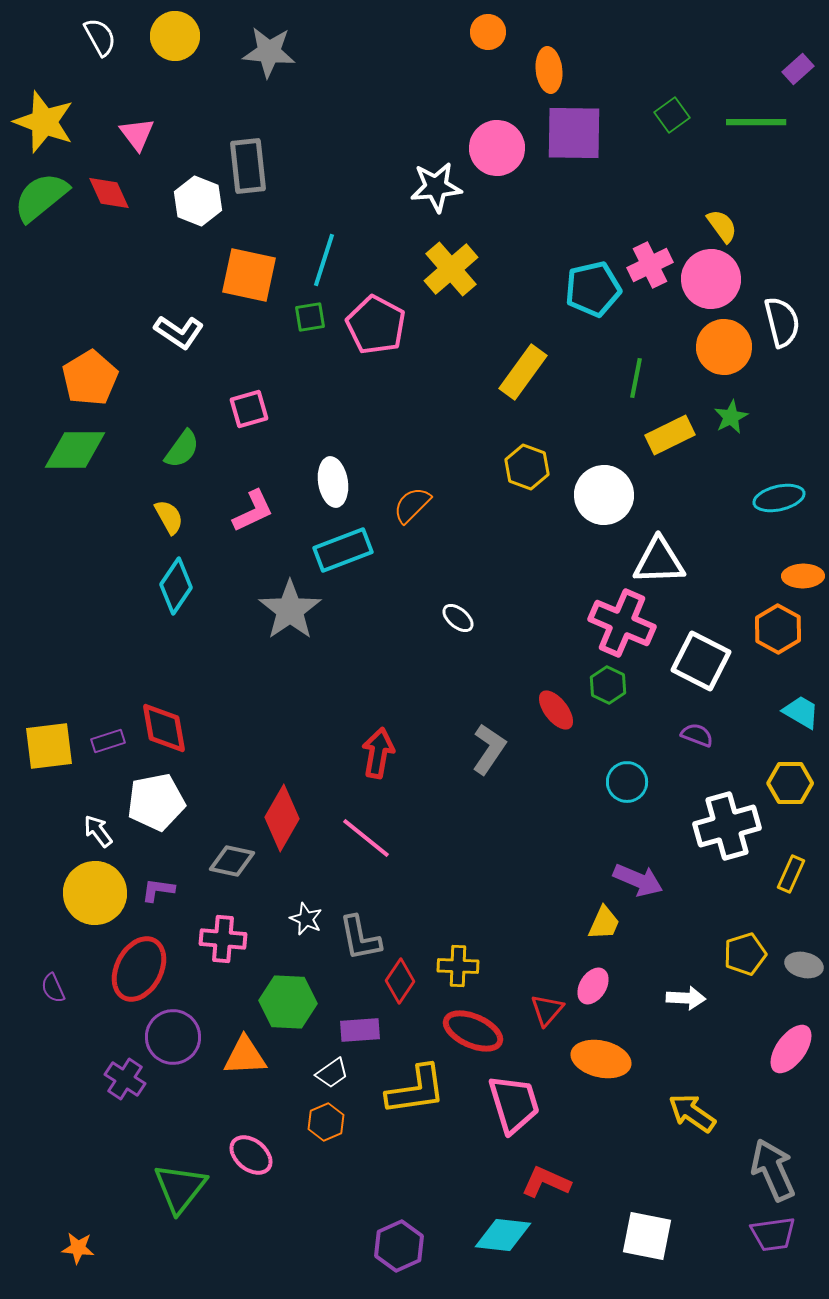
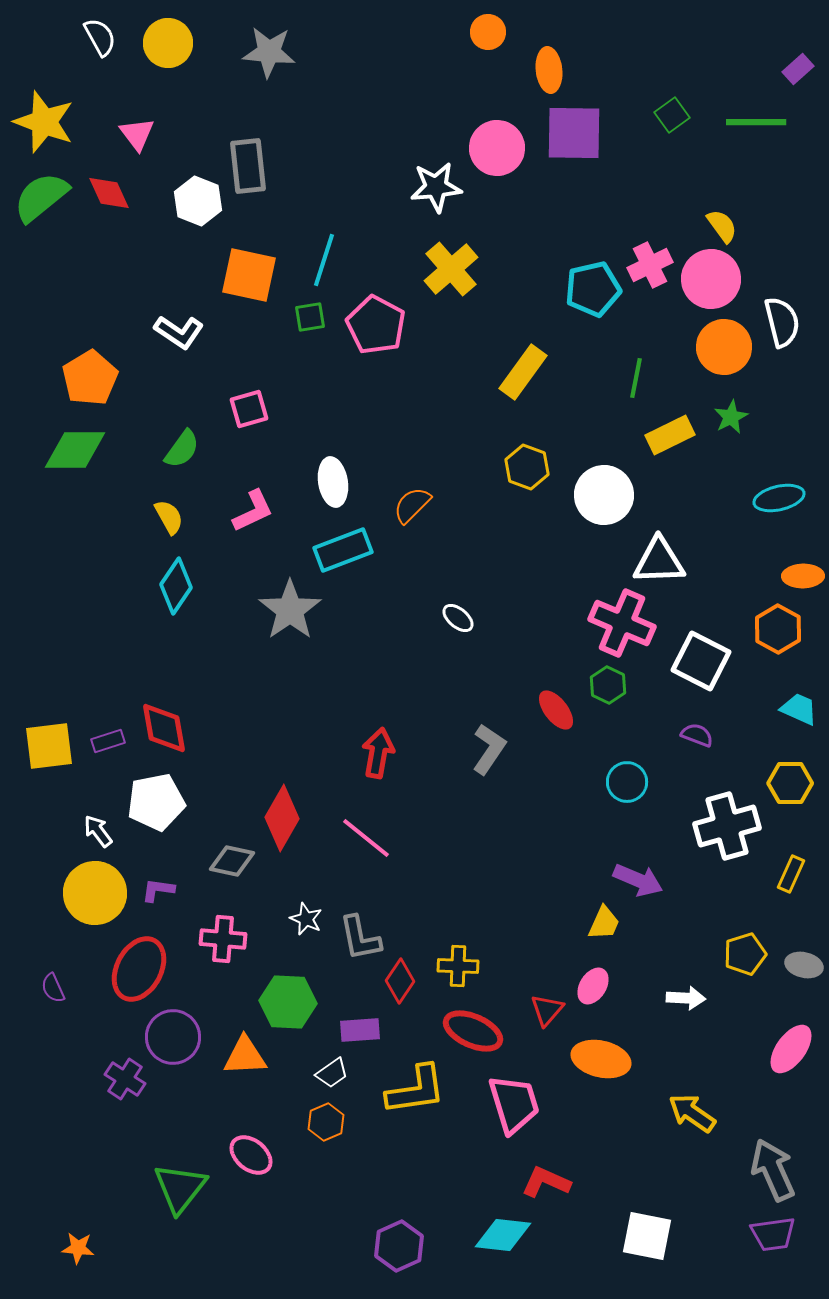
yellow circle at (175, 36): moved 7 px left, 7 px down
cyan trapezoid at (801, 712): moved 2 px left, 3 px up; rotated 6 degrees counterclockwise
